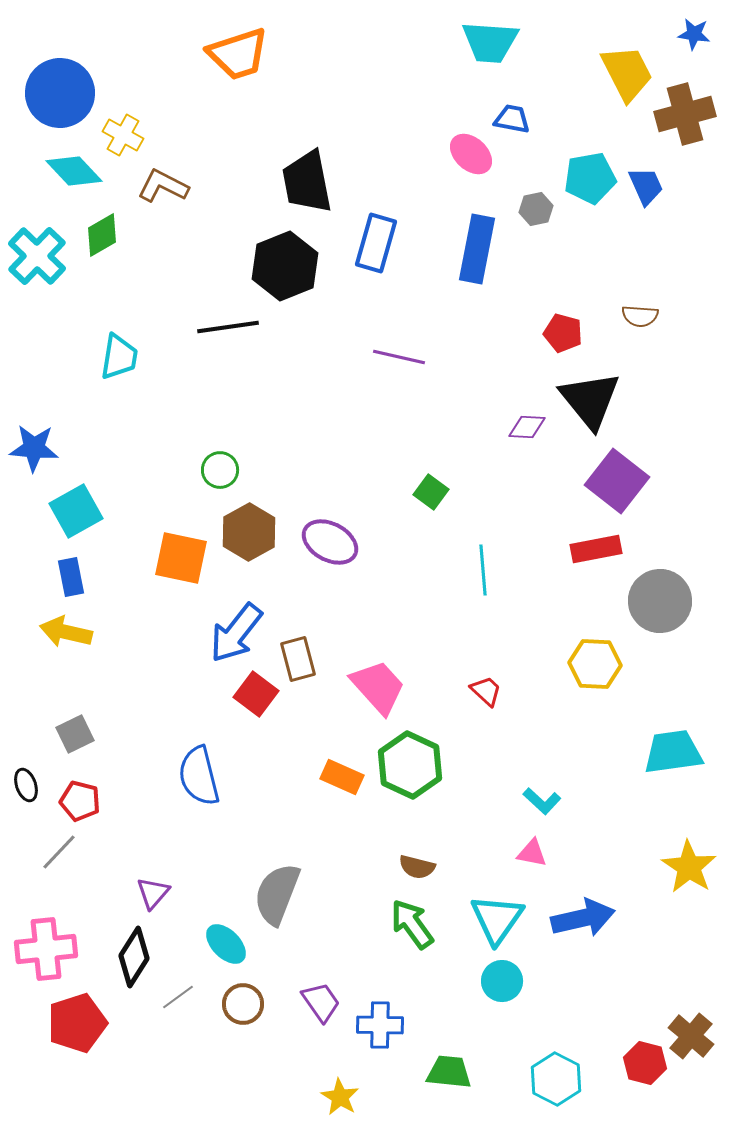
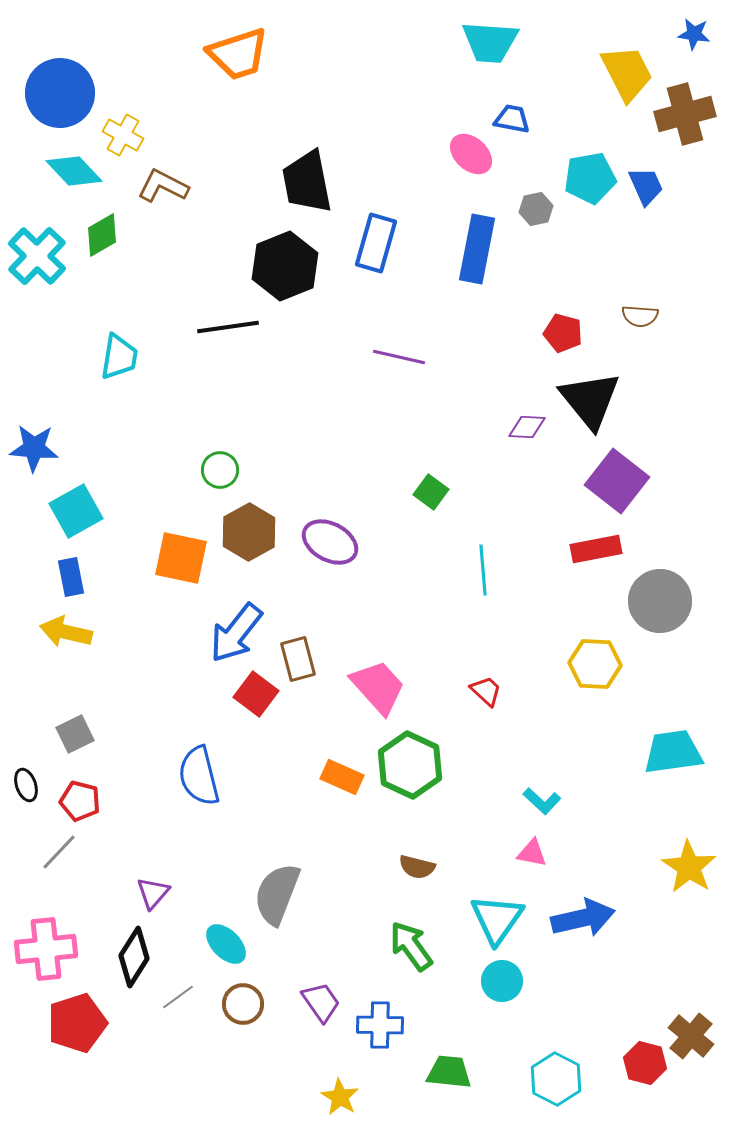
green arrow at (412, 924): moved 1 px left, 22 px down
